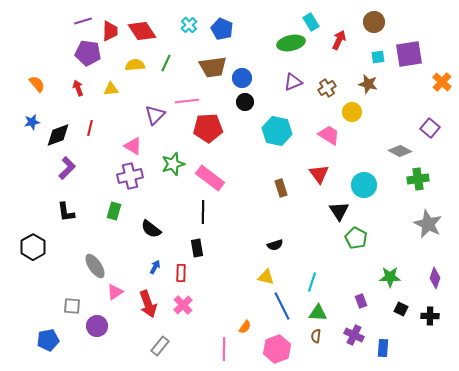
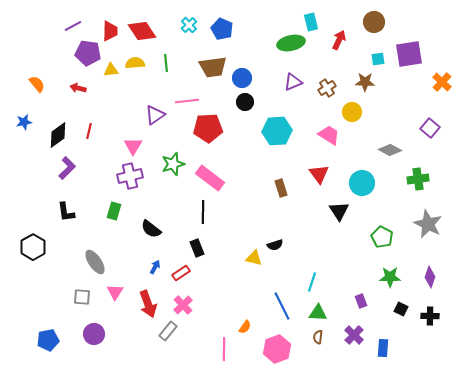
purple line at (83, 21): moved 10 px left, 5 px down; rotated 12 degrees counterclockwise
cyan rectangle at (311, 22): rotated 18 degrees clockwise
cyan square at (378, 57): moved 2 px down
green line at (166, 63): rotated 30 degrees counterclockwise
yellow semicircle at (135, 65): moved 2 px up
brown star at (368, 84): moved 3 px left, 2 px up; rotated 12 degrees counterclockwise
red arrow at (78, 88): rotated 56 degrees counterclockwise
yellow triangle at (111, 89): moved 19 px up
purple triangle at (155, 115): rotated 10 degrees clockwise
blue star at (32, 122): moved 8 px left
red line at (90, 128): moved 1 px left, 3 px down
cyan hexagon at (277, 131): rotated 16 degrees counterclockwise
black diamond at (58, 135): rotated 16 degrees counterclockwise
pink triangle at (133, 146): rotated 30 degrees clockwise
gray diamond at (400, 151): moved 10 px left, 1 px up
cyan circle at (364, 185): moved 2 px left, 2 px up
green pentagon at (356, 238): moved 26 px right, 1 px up
black rectangle at (197, 248): rotated 12 degrees counterclockwise
gray ellipse at (95, 266): moved 4 px up
red rectangle at (181, 273): rotated 54 degrees clockwise
yellow triangle at (266, 277): moved 12 px left, 19 px up
purple diamond at (435, 278): moved 5 px left, 1 px up
pink triangle at (115, 292): rotated 24 degrees counterclockwise
gray square at (72, 306): moved 10 px right, 9 px up
purple circle at (97, 326): moved 3 px left, 8 px down
purple cross at (354, 335): rotated 18 degrees clockwise
brown semicircle at (316, 336): moved 2 px right, 1 px down
gray rectangle at (160, 346): moved 8 px right, 15 px up
